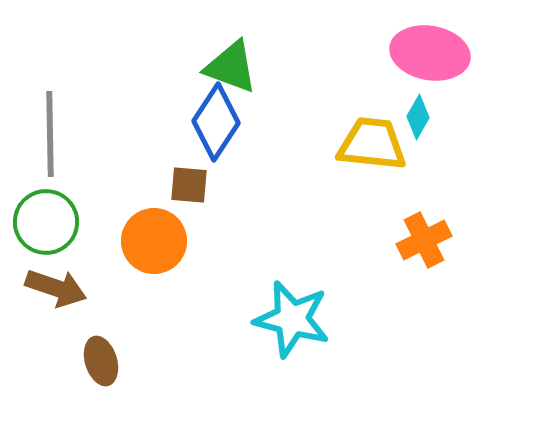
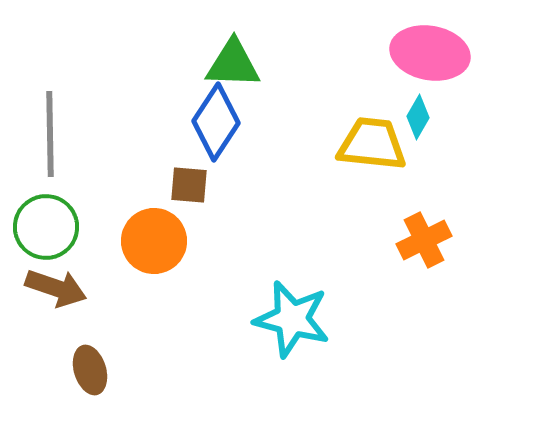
green triangle: moved 2 px right, 3 px up; rotated 18 degrees counterclockwise
green circle: moved 5 px down
brown ellipse: moved 11 px left, 9 px down
